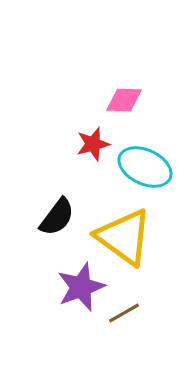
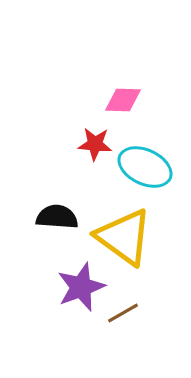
pink diamond: moved 1 px left
red star: moved 2 px right; rotated 20 degrees clockwise
black semicircle: rotated 123 degrees counterclockwise
brown line: moved 1 px left
